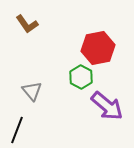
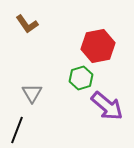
red hexagon: moved 2 px up
green hexagon: moved 1 px down; rotated 15 degrees clockwise
gray triangle: moved 2 px down; rotated 10 degrees clockwise
